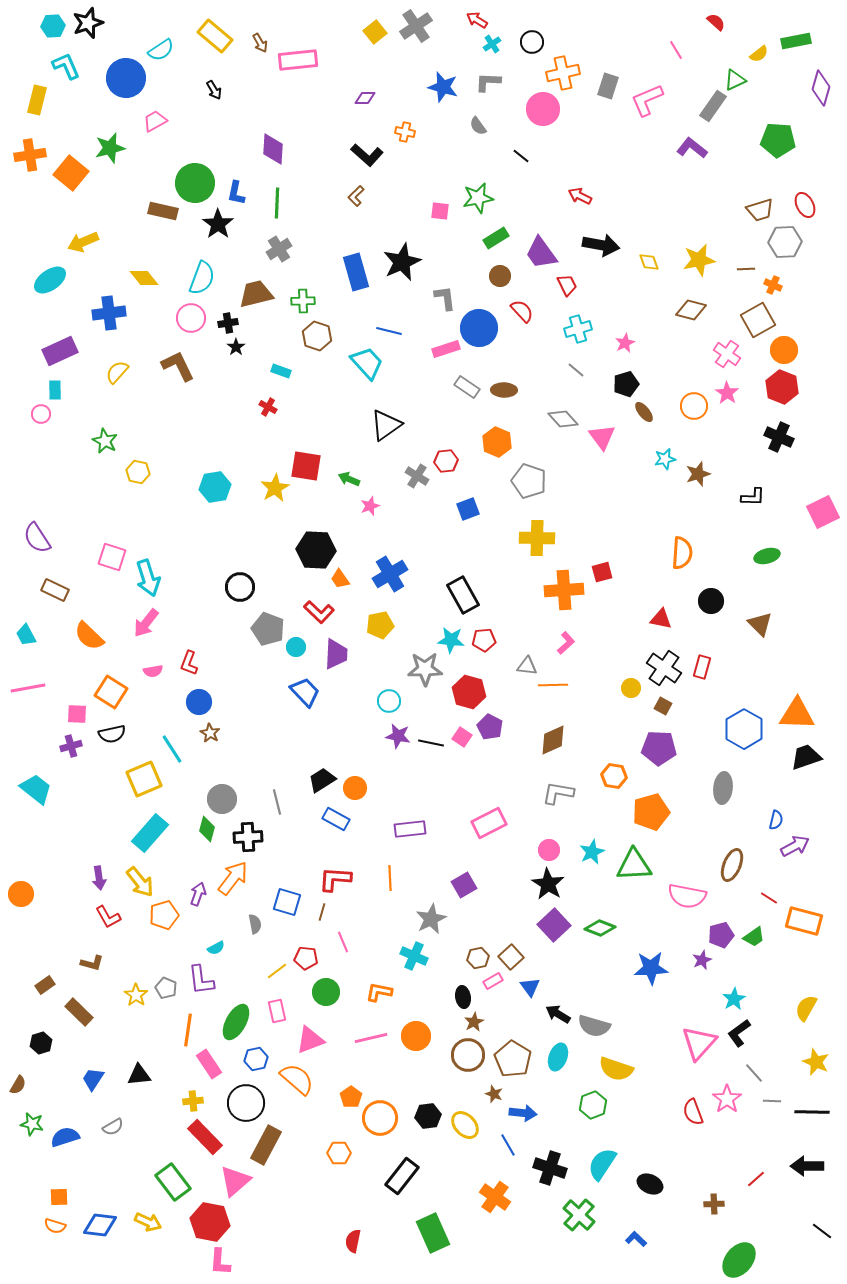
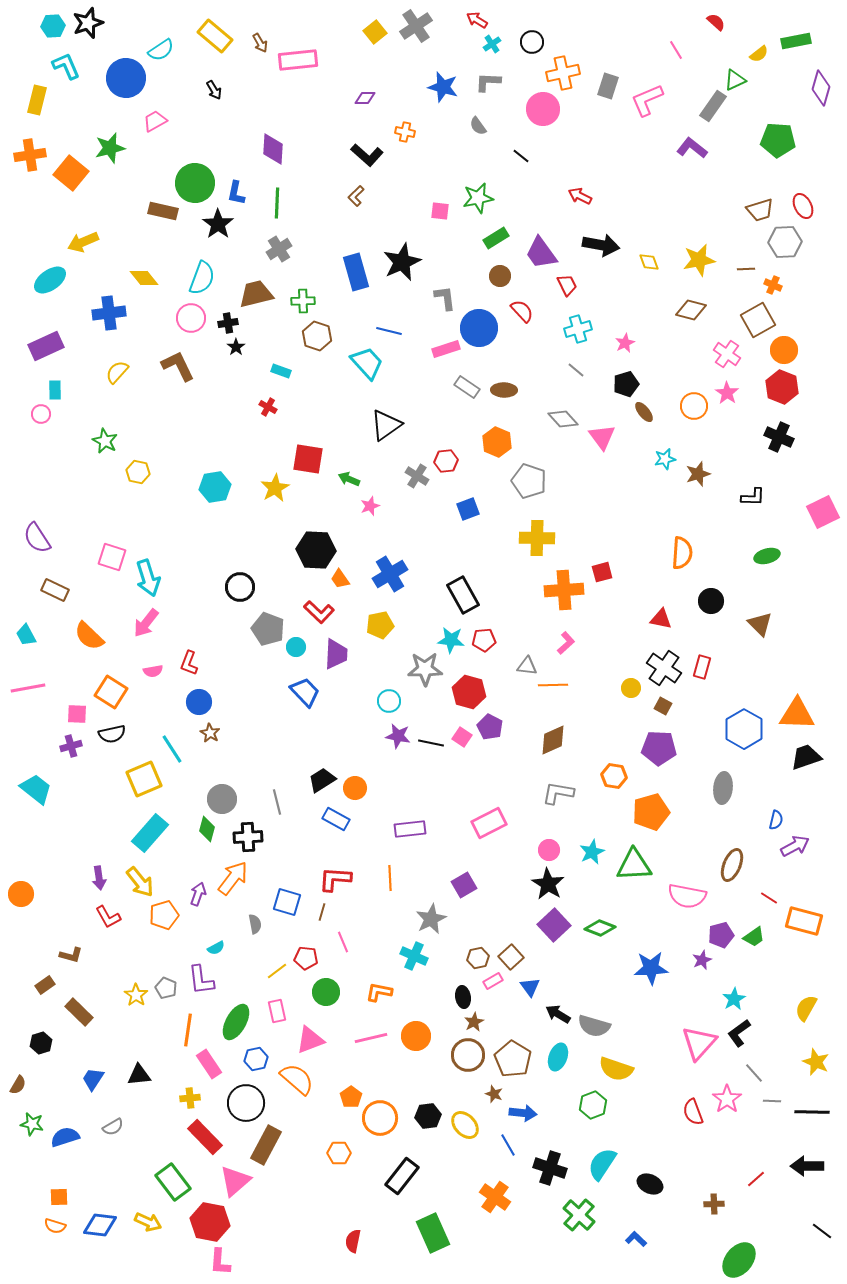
red ellipse at (805, 205): moved 2 px left, 1 px down
purple rectangle at (60, 351): moved 14 px left, 5 px up
red square at (306, 466): moved 2 px right, 7 px up
brown L-shape at (92, 963): moved 21 px left, 8 px up
yellow cross at (193, 1101): moved 3 px left, 3 px up
